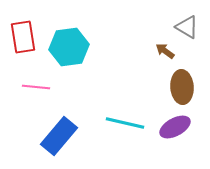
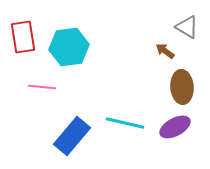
pink line: moved 6 px right
blue rectangle: moved 13 px right
